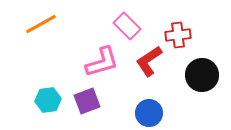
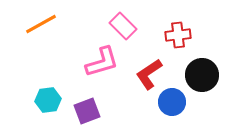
pink rectangle: moved 4 px left
red L-shape: moved 13 px down
purple square: moved 10 px down
blue circle: moved 23 px right, 11 px up
